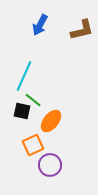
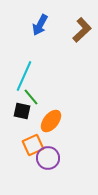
brown L-shape: rotated 30 degrees counterclockwise
green line: moved 2 px left, 3 px up; rotated 12 degrees clockwise
purple circle: moved 2 px left, 7 px up
